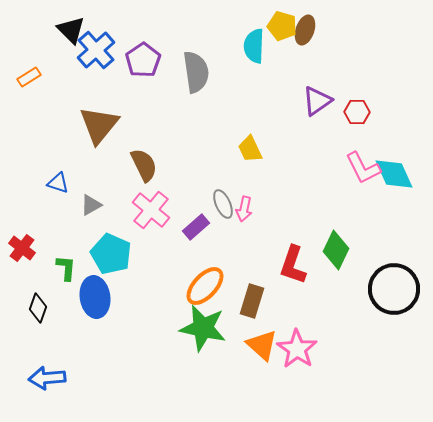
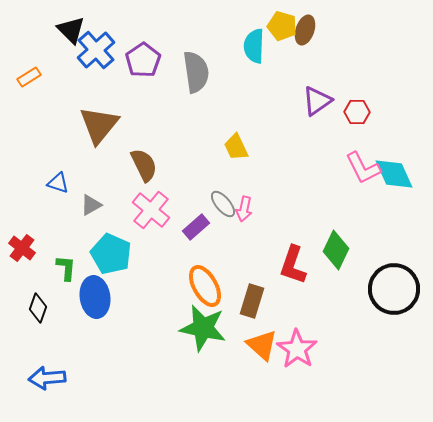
yellow trapezoid: moved 14 px left, 2 px up
gray ellipse: rotated 16 degrees counterclockwise
orange ellipse: rotated 72 degrees counterclockwise
